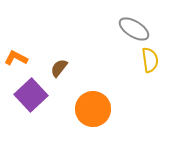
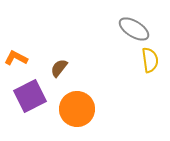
purple square: moved 1 px left, 1 px down; rotated 16 degrees clockwise
orange circle: moved 16 px left
